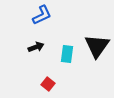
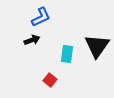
blue L-shape: moved 1 px left, 2 px down
black arrow: moved 4 px left, 7 px up
red square: moved 2 px right, 4 px up
